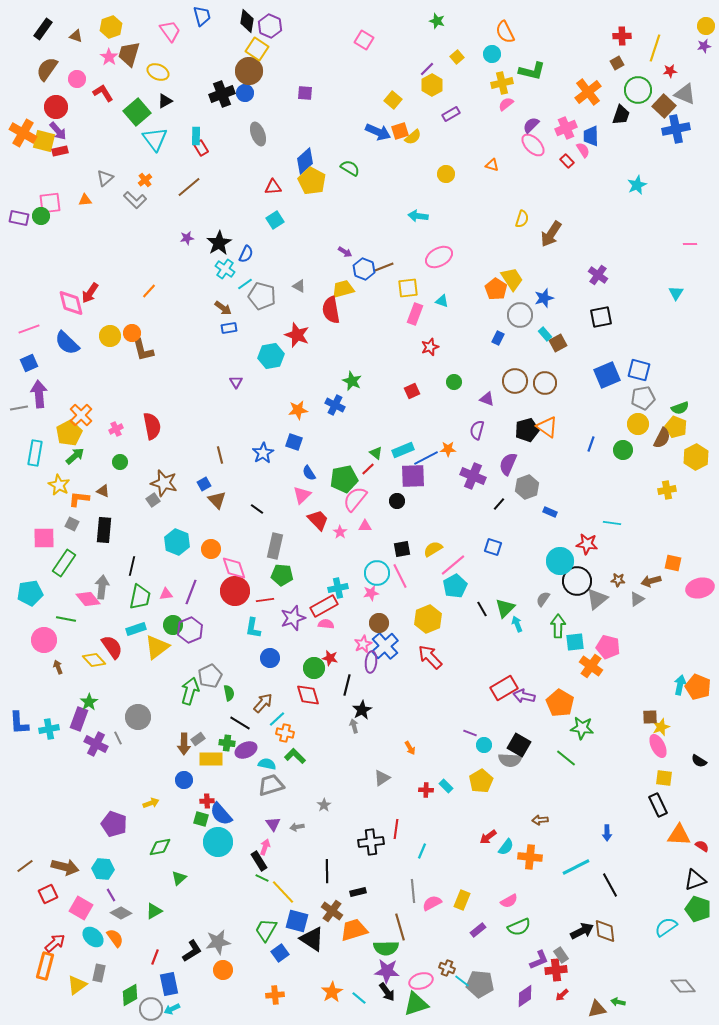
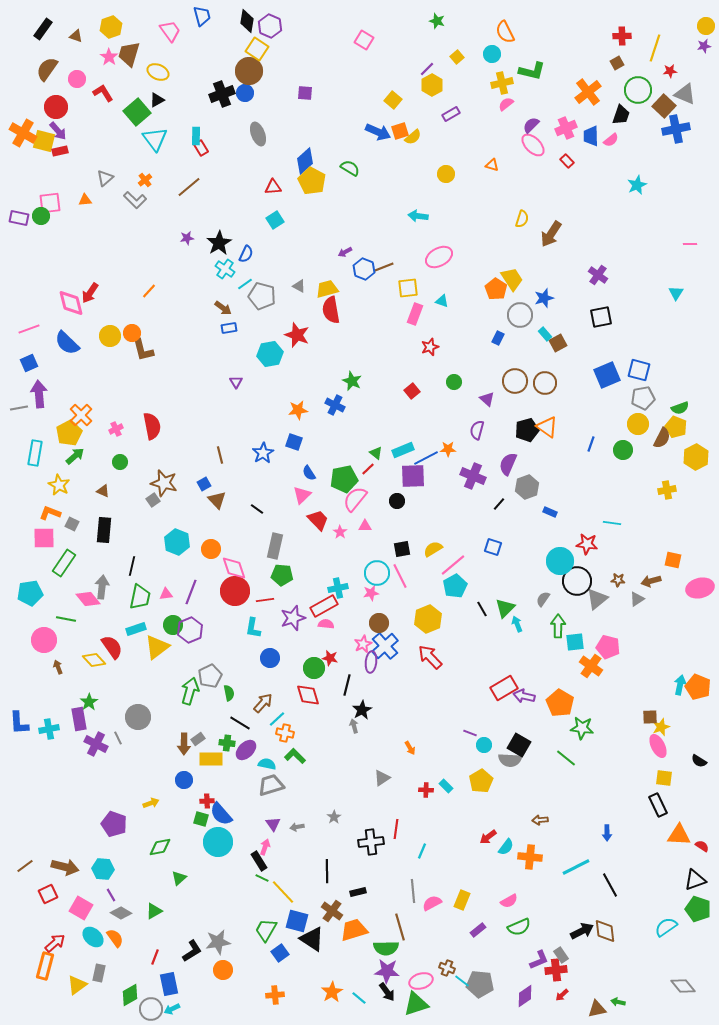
black triangle at (165, 101): moved 8 px left, 1 px up
pink semicircle at (583, 150): moved 28 px right, 10 px up; rotated 84 degrees clockwise
purple arrow at (345, 252): rotated 120 degrees clockwise
yellow trapezoid at (343, 289): moved 16 px left
cyan hexagon at (271, 356): moved 1 px left, 2 px up
red square at (412, 391): rotated 14 degrees counterclockwise
purple triangle at (487, 399): rotated 21 degrees clockwise
orange L-shape at (79, 499): moved 29 px left, 14 px down; rotated 15 degrees clockwise
orange square at (673, 563): moved 3 px up
purple rectangle at (79, 719): rotated 30 degrees counterclockwise
purple ellipse at (246, 750): rotated 20 degrees counterclockwise
gray star at (324, 805): moved 10 px right, 12 px down
